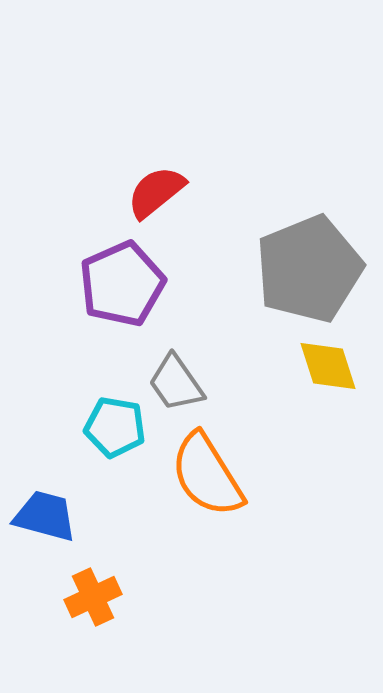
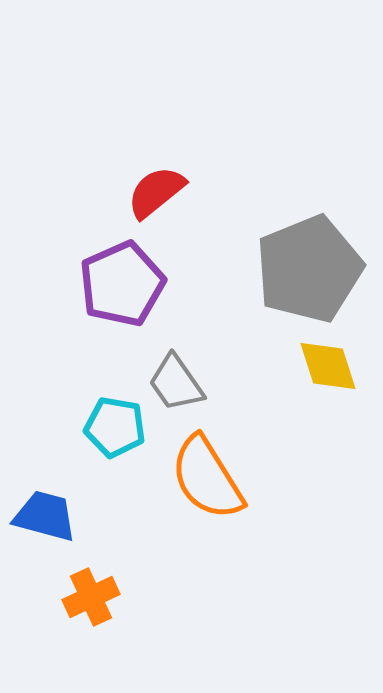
orange semicircle: moved 3 px down
orange cross: moved 2 px left
